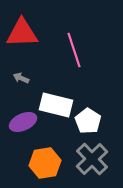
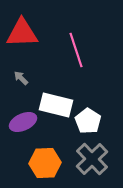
pink line: moved 2 px right
gray arrow: rotated 21 degrees clockwise
orange hexagon: rotated 8 degrees clockwise
